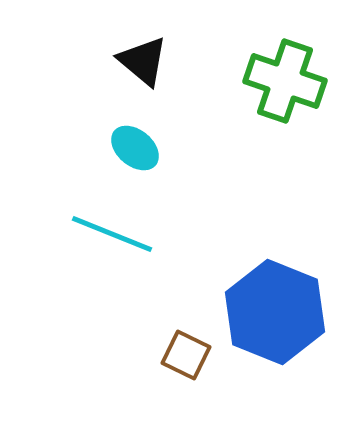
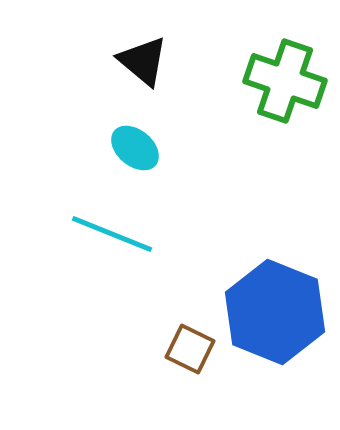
brown square: moved 4 px right, 6 px up
